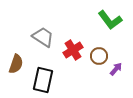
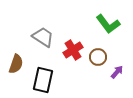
green L-shape: moved 2 px left, 4 px down
brown circle: moved 1 px left, 1 px down
purple arrow: moved 1 px right, 3 px down
